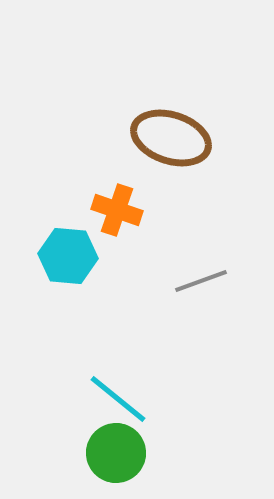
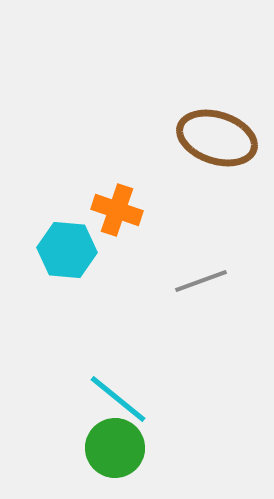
brown ellipse: moved 46 px right
cyan hexagon: moved 1 px left, 6 px up
green circle: moved 1 px left, 5 px up
